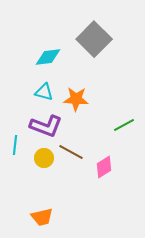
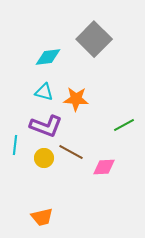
pink diamond: rotated 30 degrees clockwise
